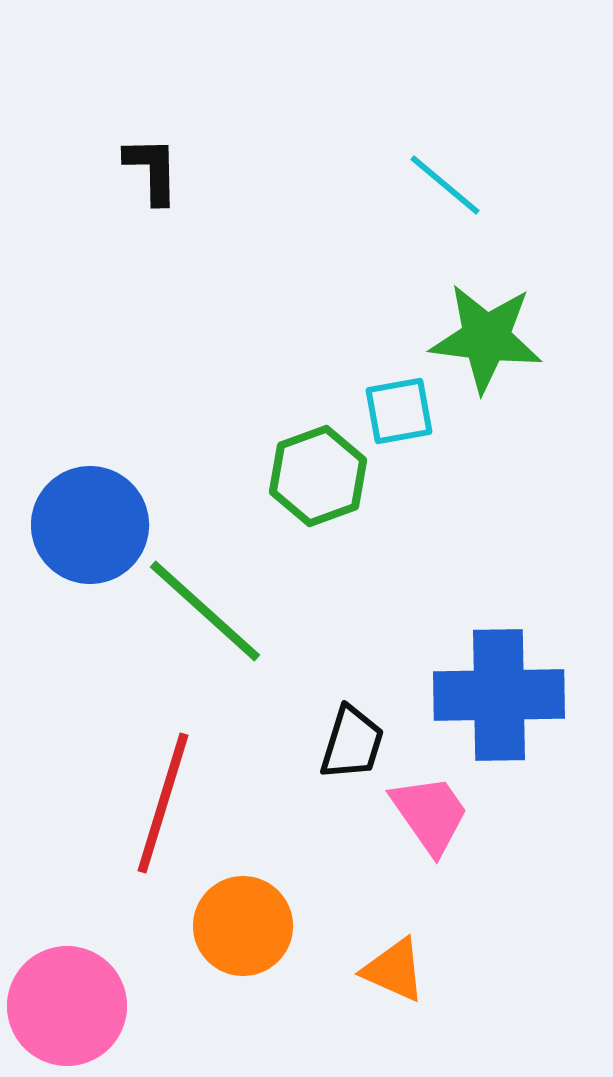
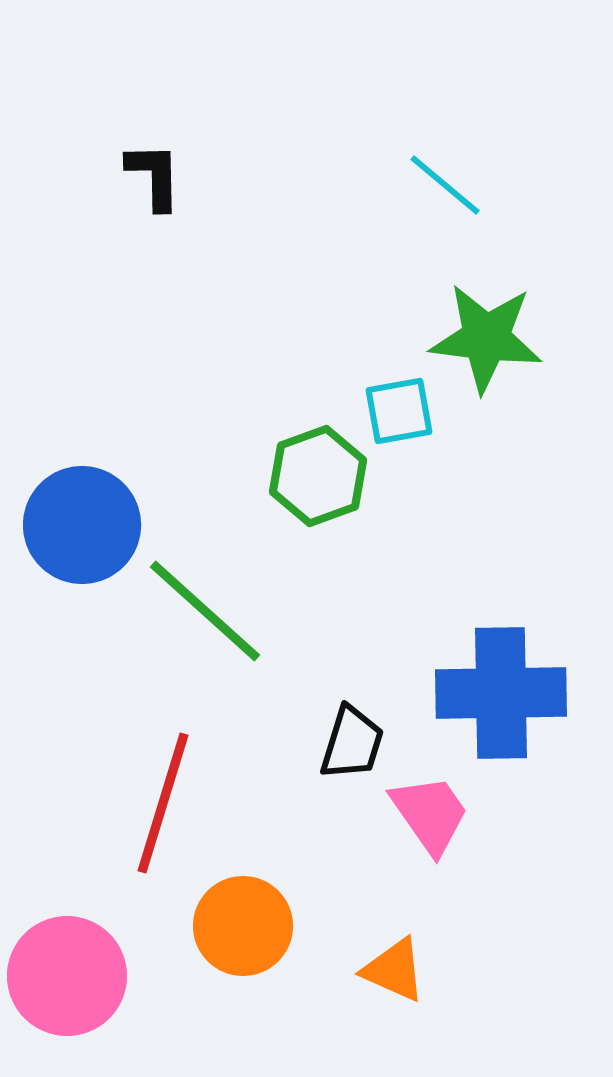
black L-shape: moved 2 px right, 6 px down
blue circle: moved 8 px left
blue cross: moved 2 px right, 2 px up
pink circle: moved 30 px up
